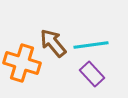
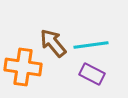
orange cross: moved 1 px right, 4 px down; rotated 9 degrees counterclockwise
purple rectangle: rotated 20 degrees counterclockwise
